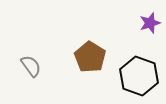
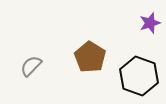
gray semicircle: rotated 100 degrees counterclockwise
